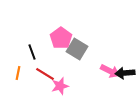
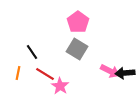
pink pentagon: moved 17 px right, 16 px up
black line: rotated 14 degrees counterclockwise
pink star: rotated 24 degrees counterclockwise
